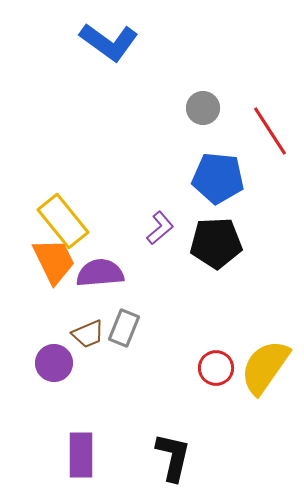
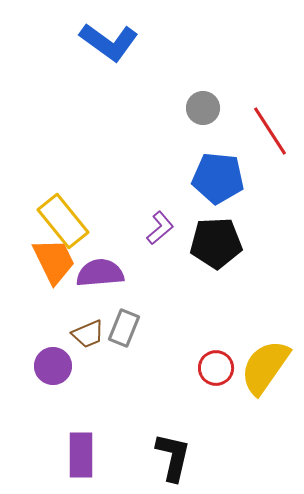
purple circle: moved 1 px left, 3 px down
